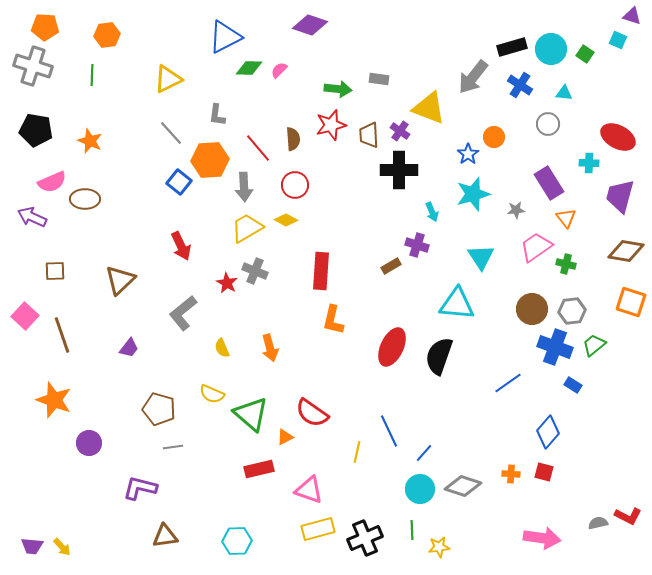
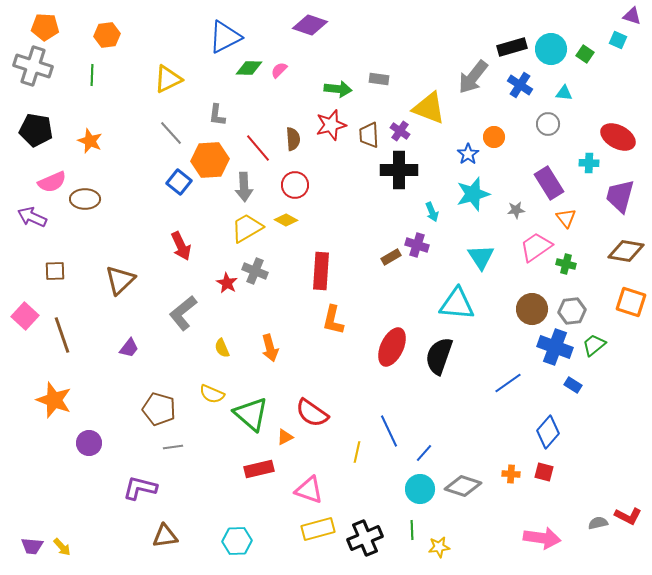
brown rectangle at (391, 266): moved 9 px up
